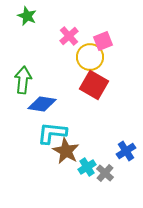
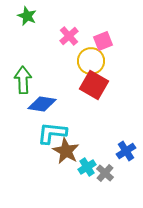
yellow circle: moved 1 px right, 4 px down
green arrow: rotated 8 degrees counterclockwise
